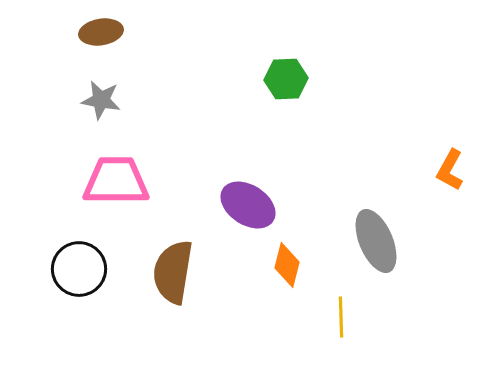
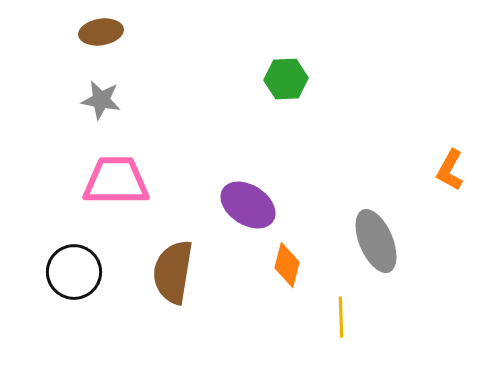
black circle: moved 5 px left, 3 px down
